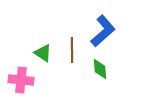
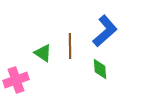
blue L-shape: moved 2 px right
brown line: moved 2 px left, 4 px up
pink cross: moved 5 px left; rotated 25 degrees counterclockwise
